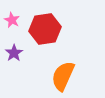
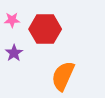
pink star: rotated 28 degrees counterclockwise
red hexagon: rotated 8 degrees clockwise
